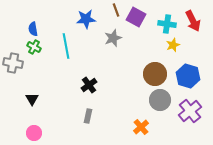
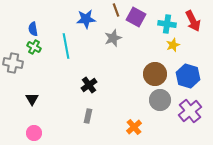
orange cross: moved 7 px left
